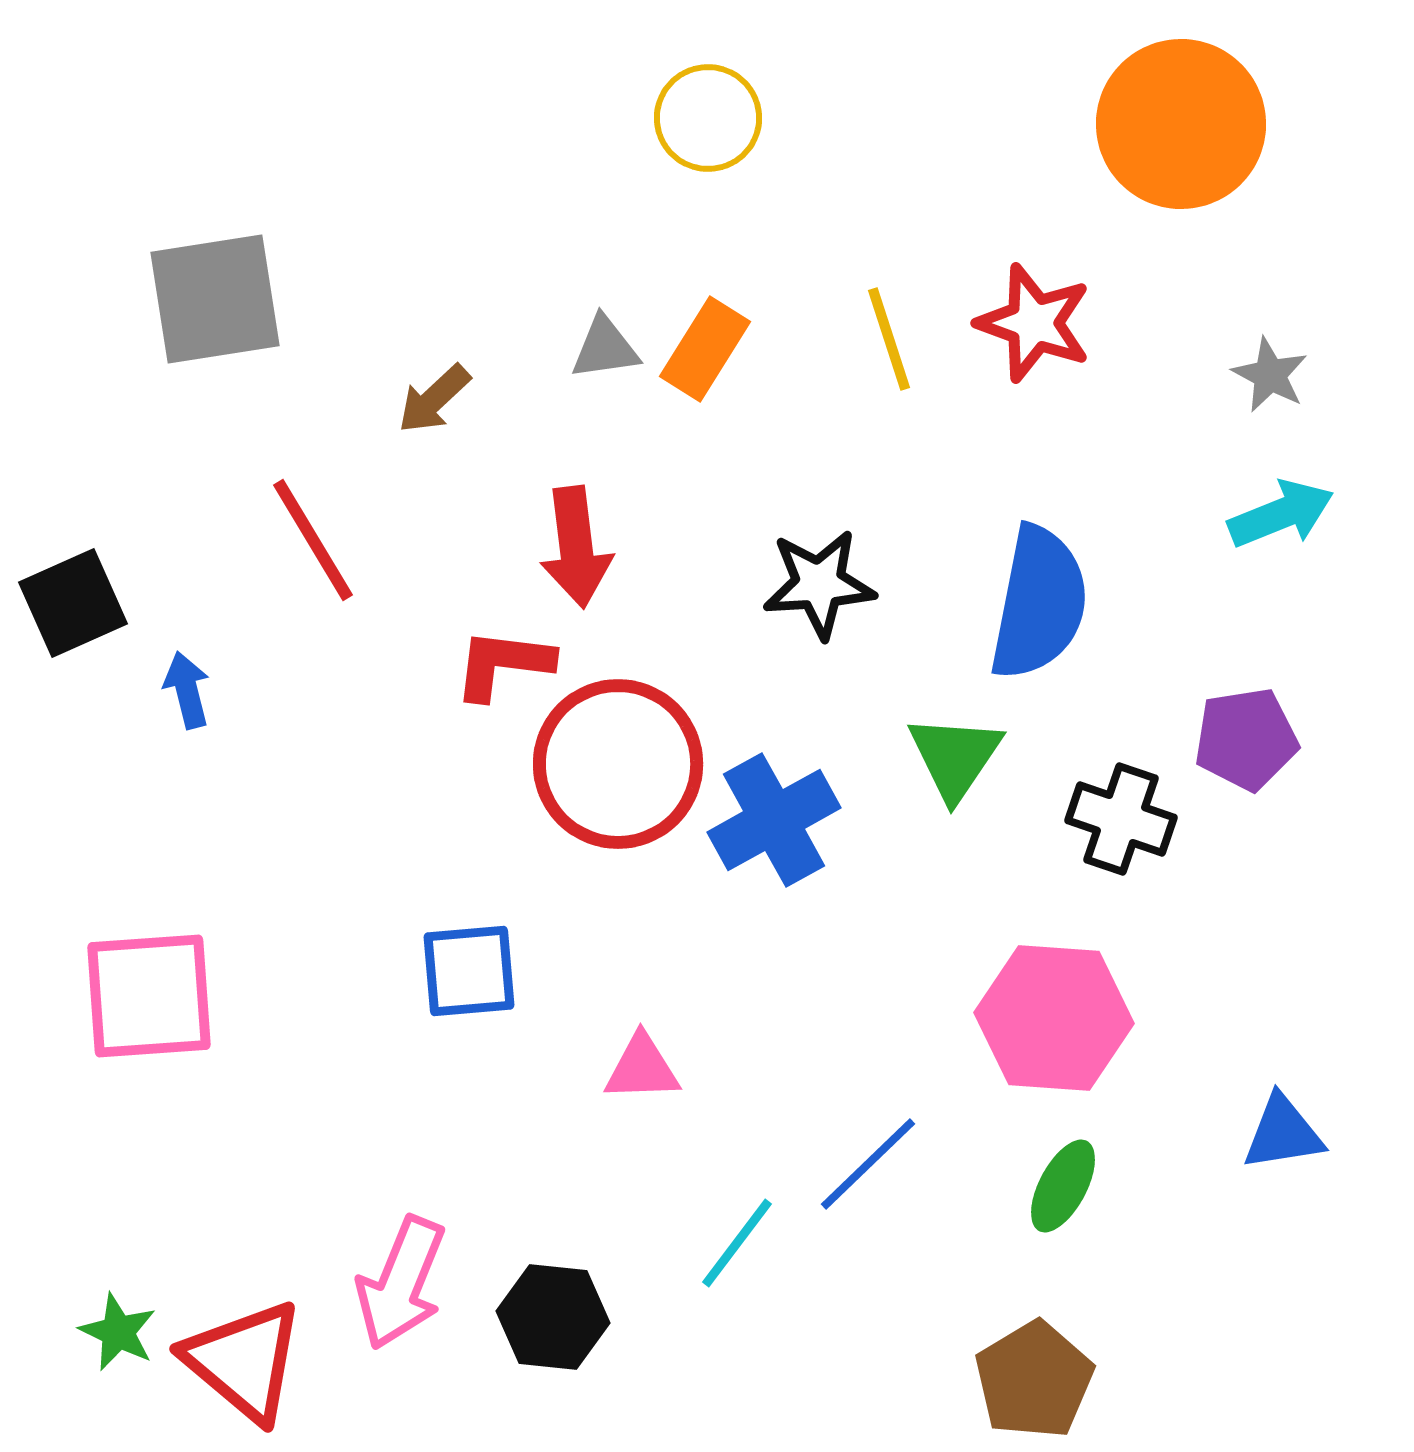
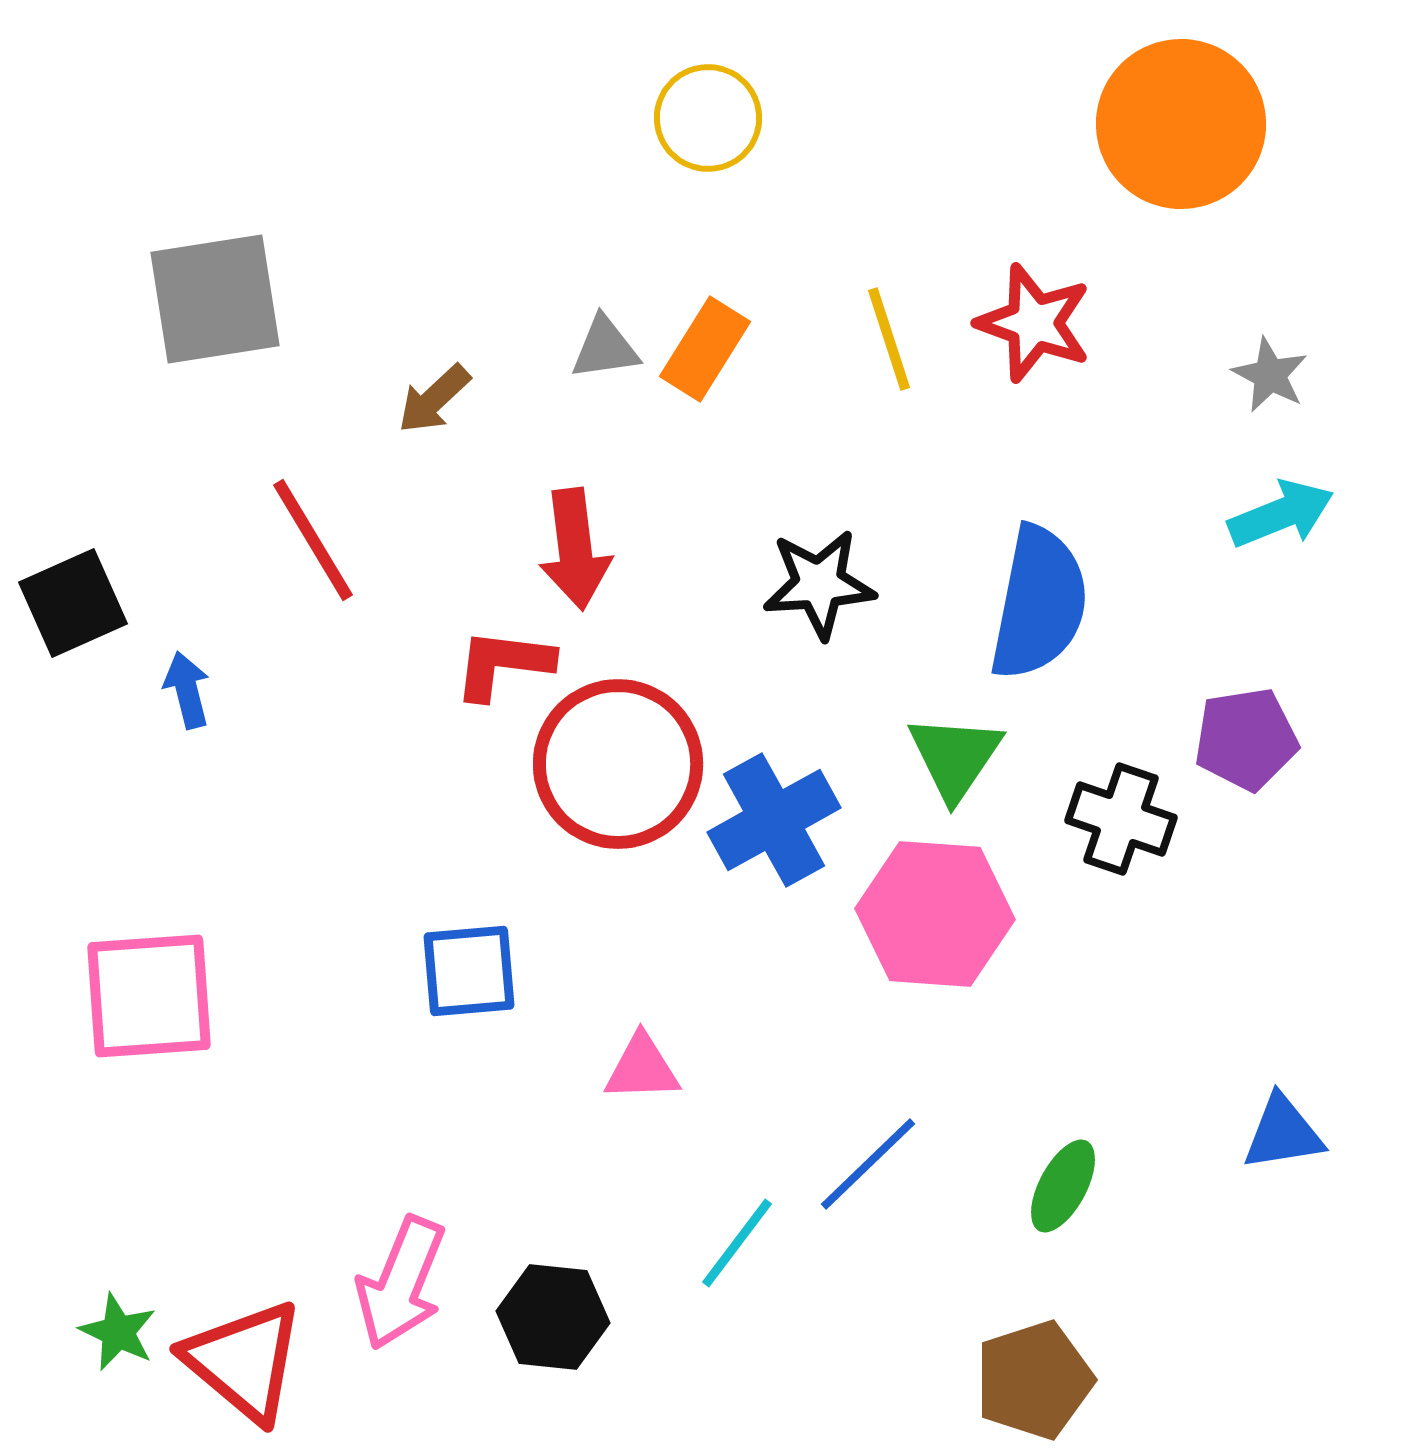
red arrow: moved 1 px left, 2 px down
pink hexagon: moved 119 px left, 104 px up
brown pentagon: rotated 13 degrees clockwise
